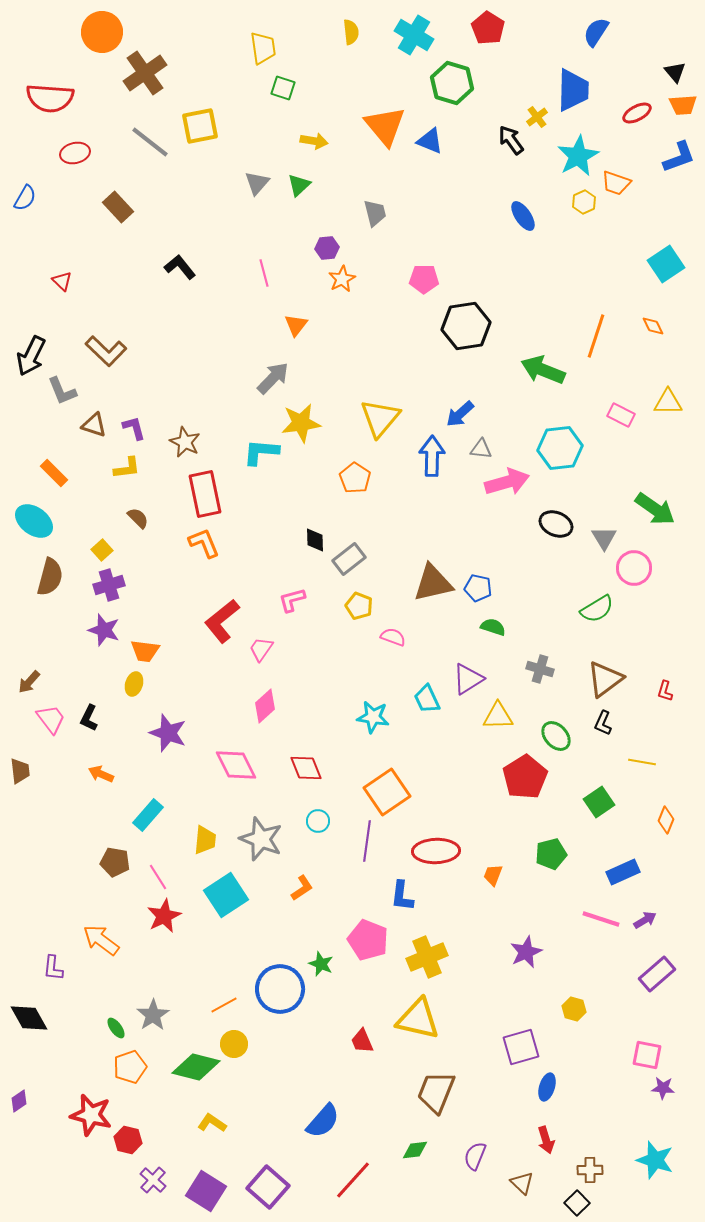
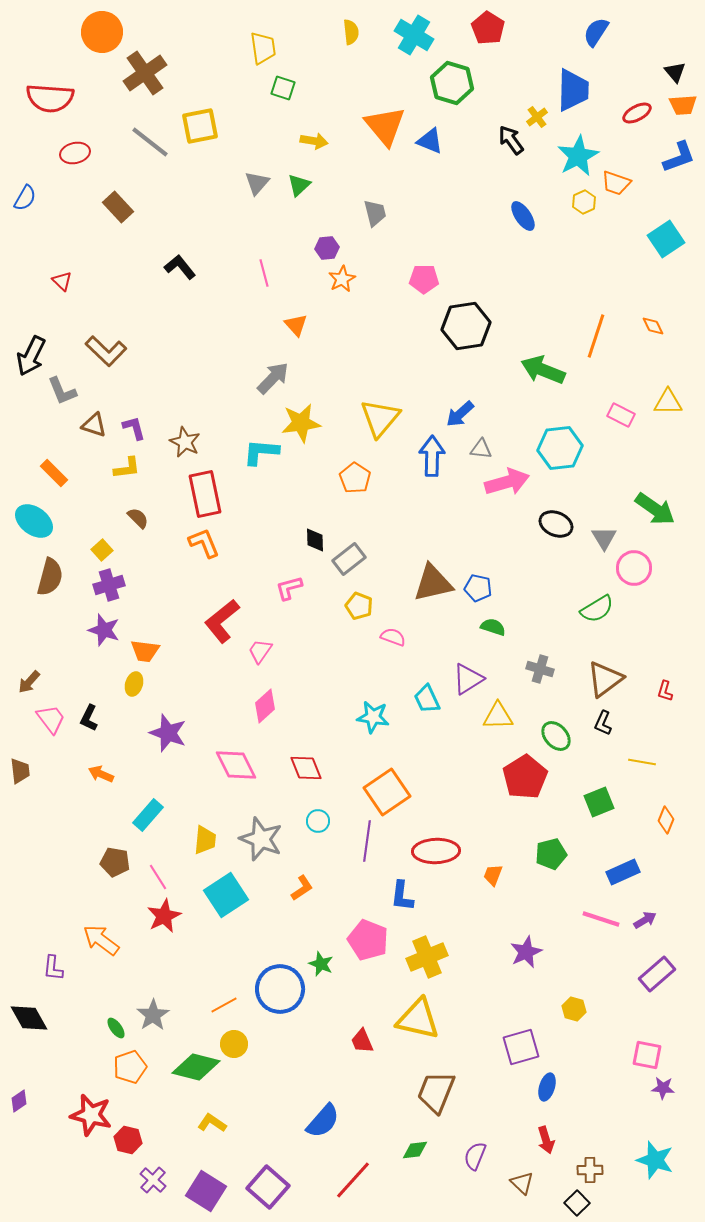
cyan square at (666, 264): moved 25 px up
orange triangle at (296, 325): rotated 20 degrees counterclockwise
pink L-shape at (292, 600): moved 3 px left, 12 px up
pink trapezoid at (261, 649): moved 1 px left, 2 px down
green square at (599, 802): rotated 12 degrees clockwise
